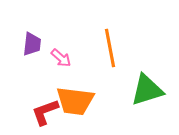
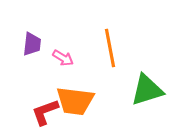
pink arrow: moved 2 px right; rotated 10 degrees counterclockwise
